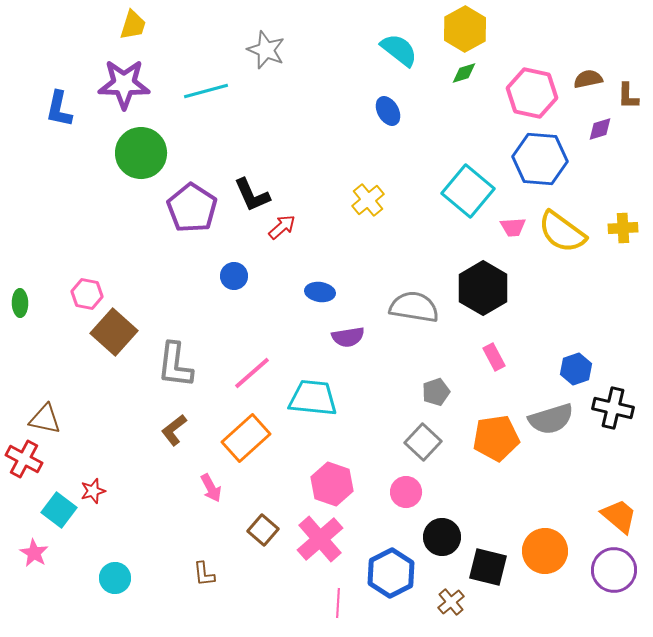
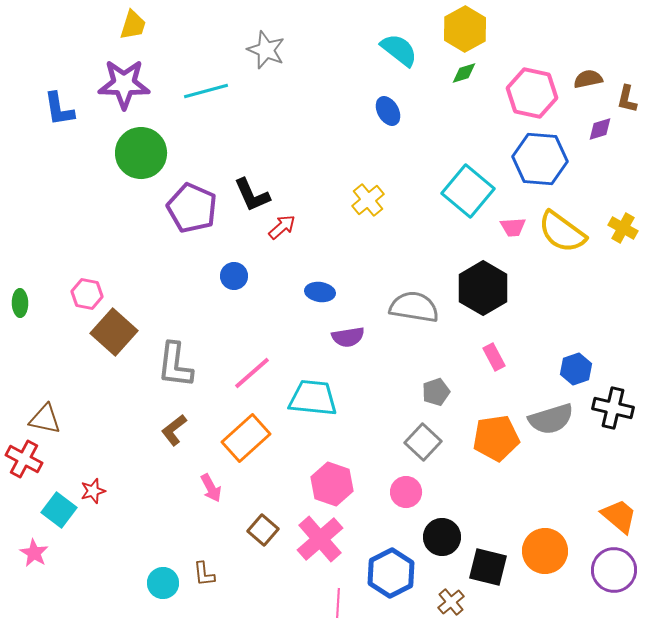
brown L-shape at (628, 96): moved 1 px left, 3 px down; rotated 12 degrees clockwise
blue L-shape at (59, 109): rotated 21 degrees counterclockwise
purple pentagon at (192, 208): rotated 9 degrees counterclockwise
yellow cross at (623, 228): rotated 32 degrees clockwise
cyan circle at (115, 578): moved 48 px right, 5 px down
